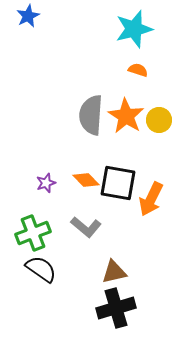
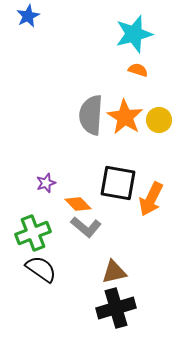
cyan star: moved 5 px down
orange star: moved 1 px left, 1 px down
orange diamond: moved 8 px left, 24 px down
